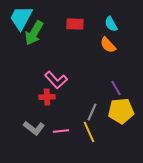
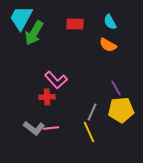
cyan semicircle: moved 1 px left, 2 px up
orange semicircle: rotated 18 degrees counterclockwise
yellow pentagon: moved 1 px up
pink line: moved 10 px left, 3 px up
